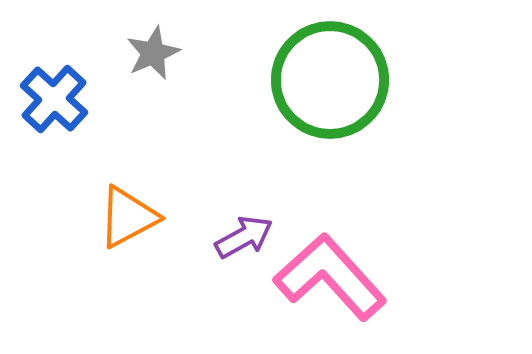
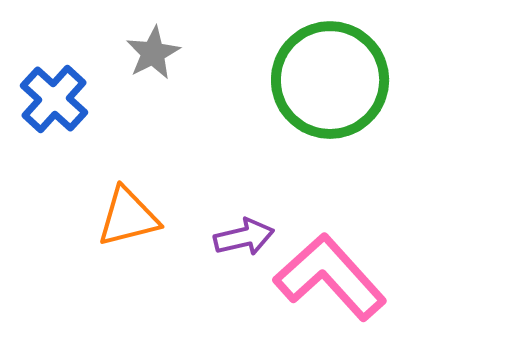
gray star: rotated 4 degrees counterclockwise
orange triangle: rotated 14 degrees clockwise
purple arrow: rotated 16 degrees clockwise
